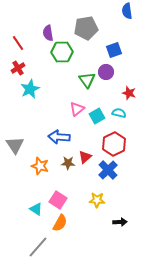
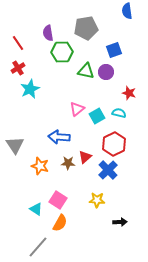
green triangle: moved 1 px left, 9 px up; rotated 42 degrees counterclockwise
